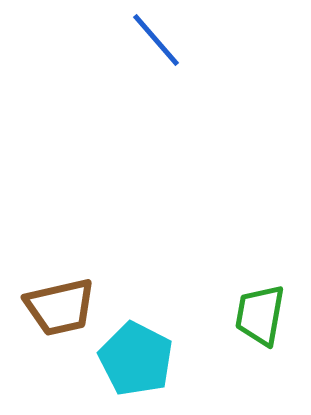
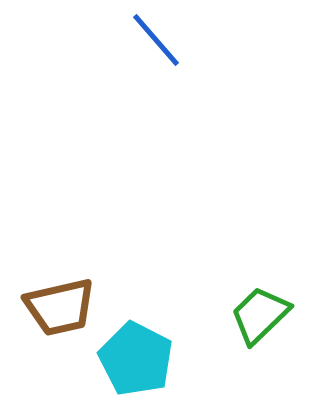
green trapezoid: rotated 36 degrees clockwise
